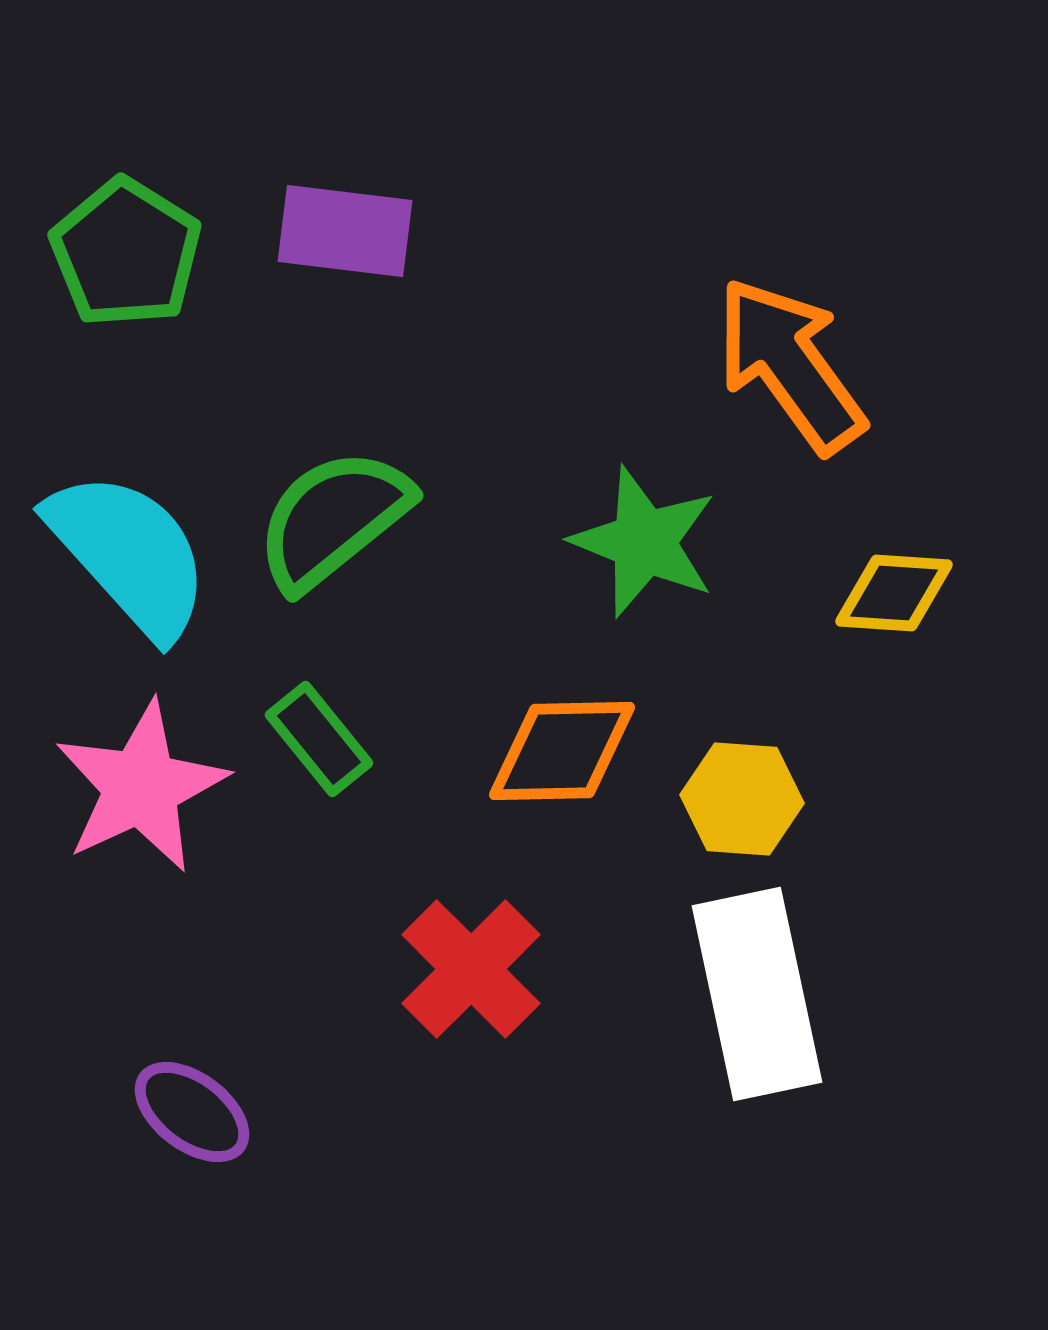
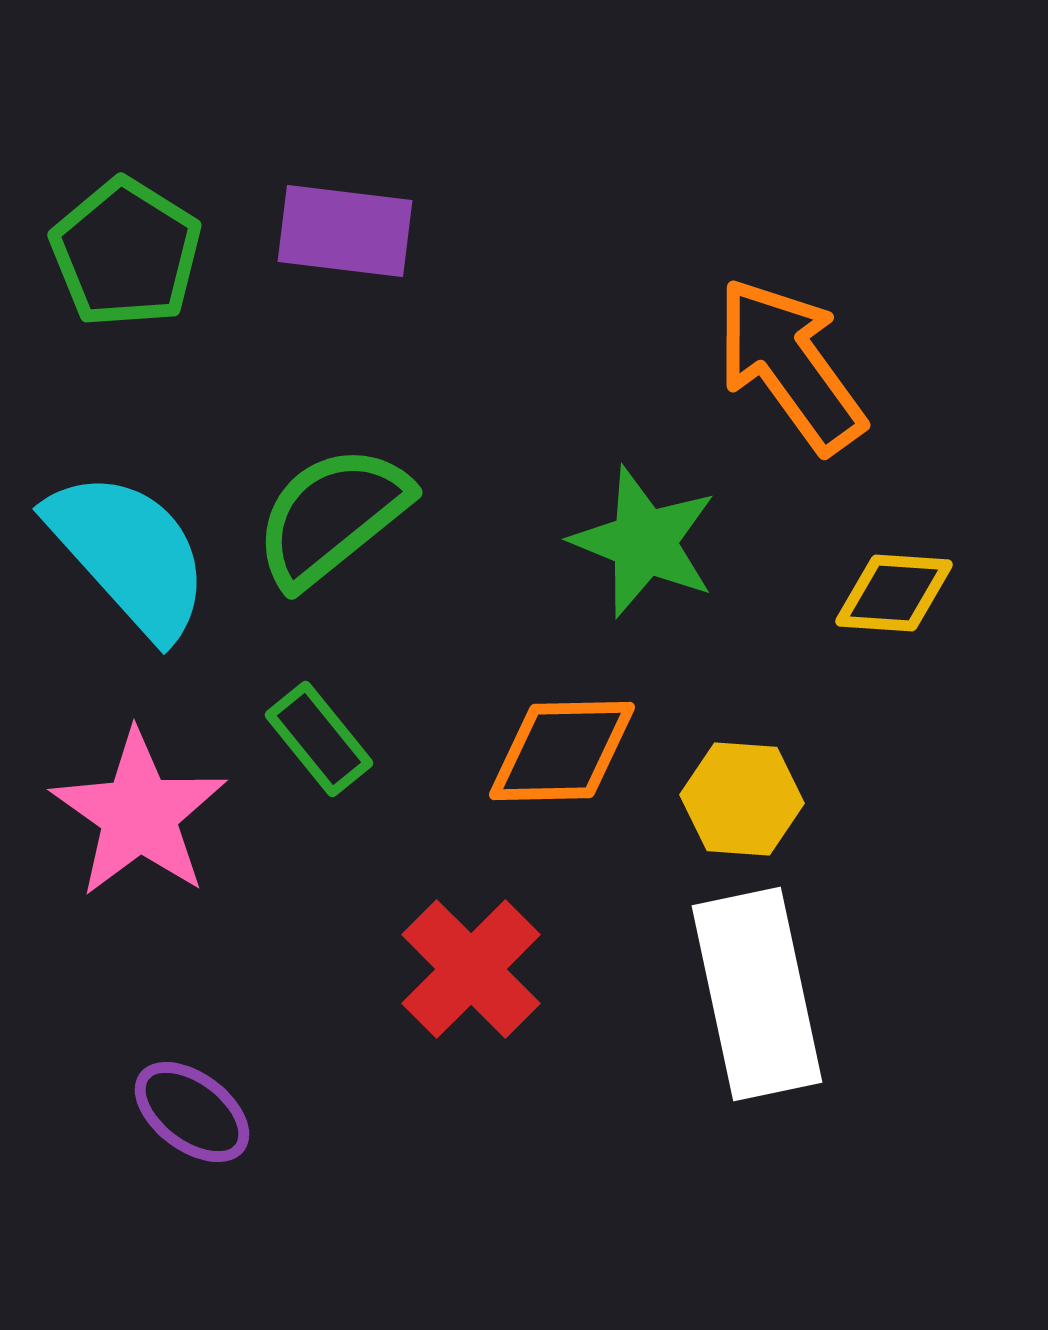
green semicircle: moved 1 px left, 3 px up
pink star: moved 2 px left, 27 px down; rotated 12 degrees counterclockwise
